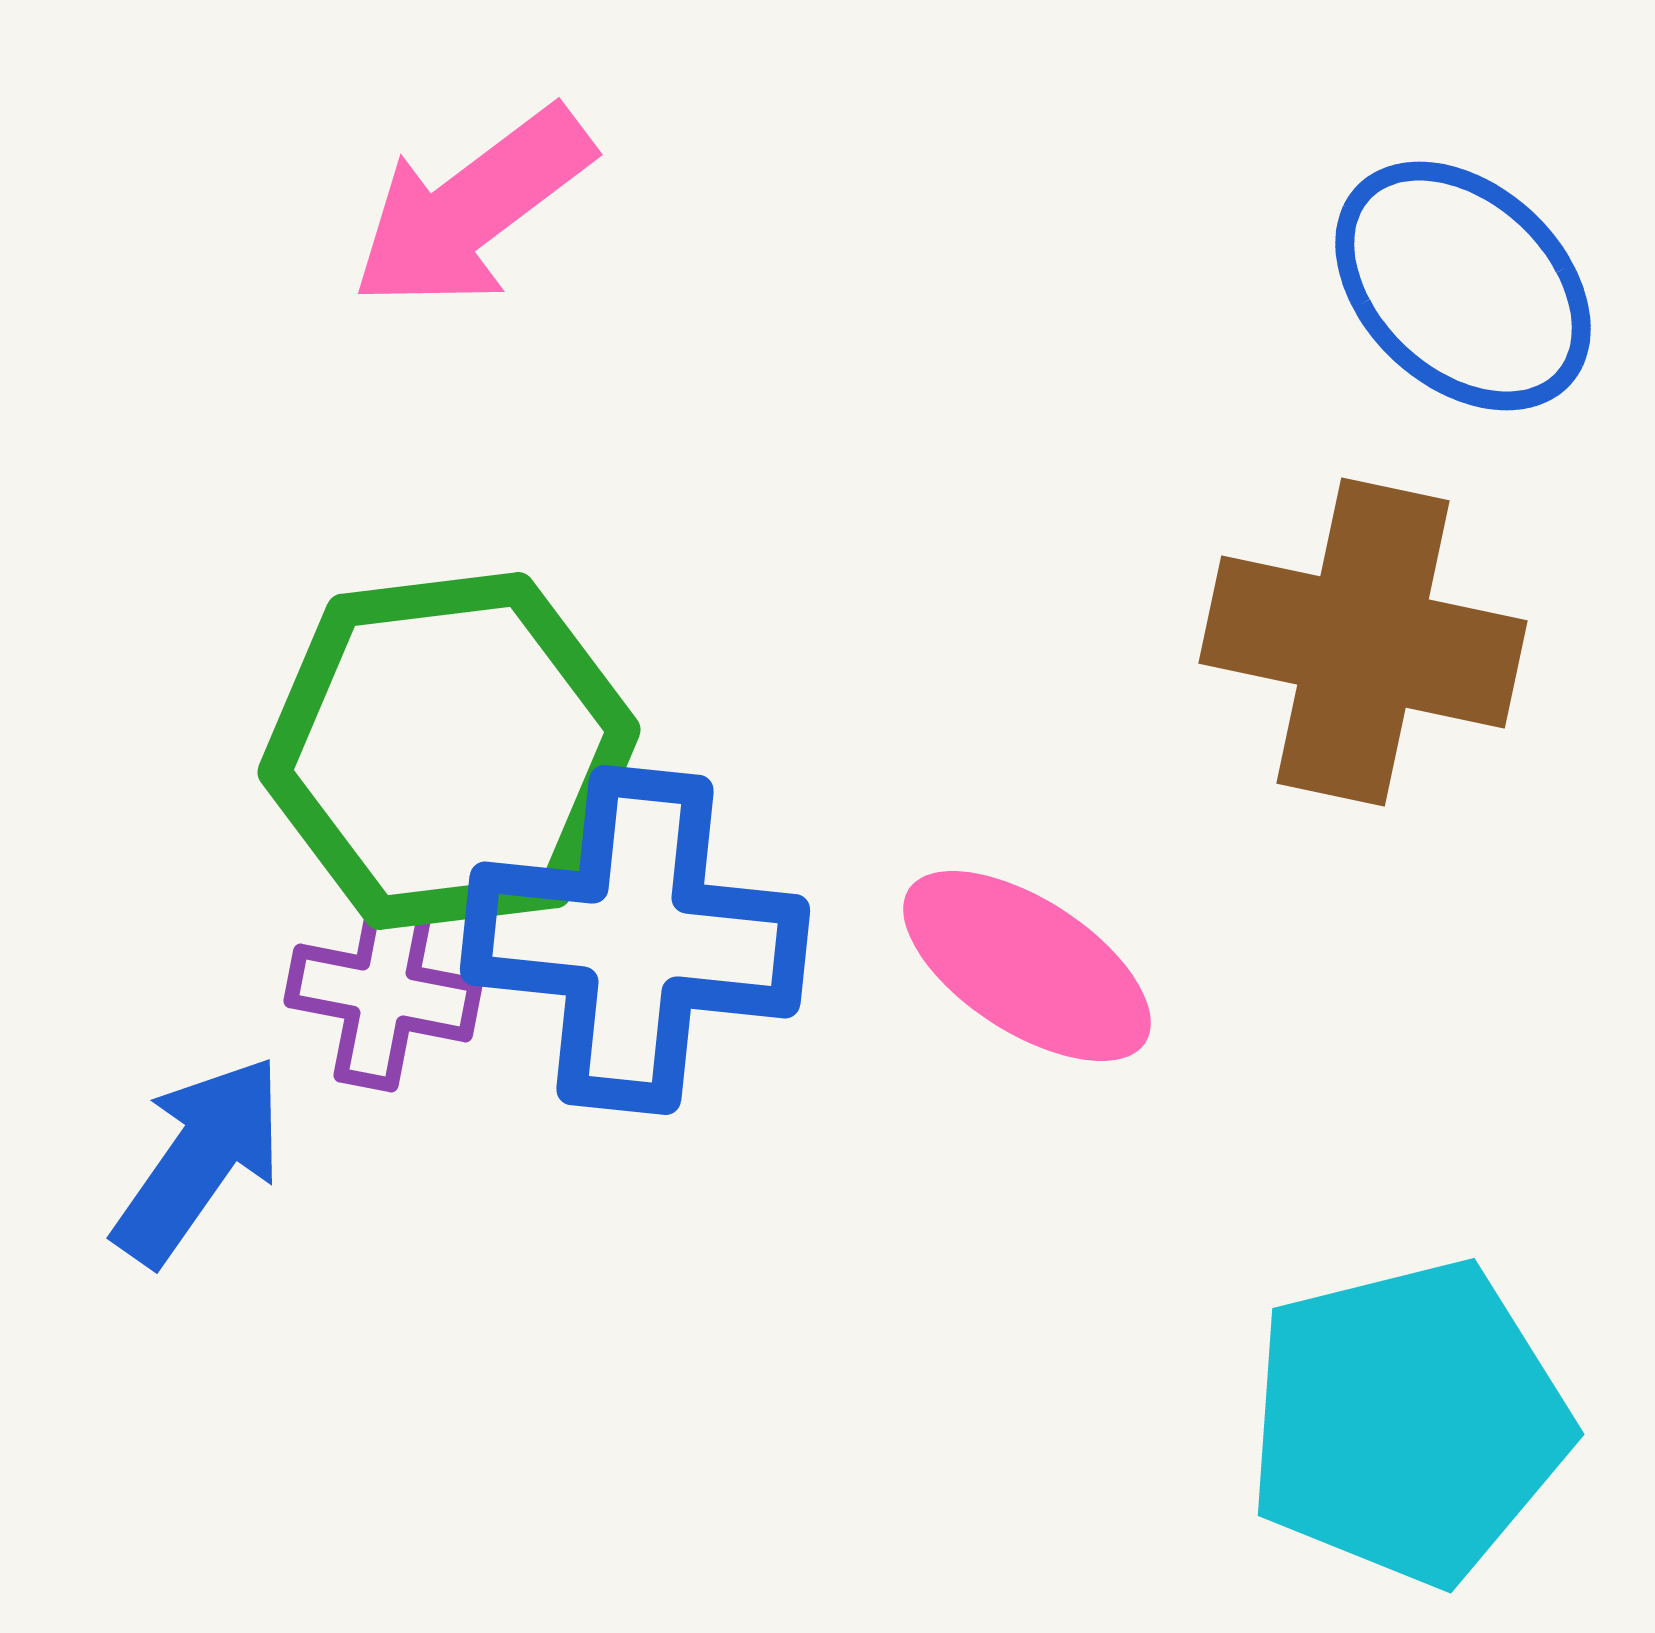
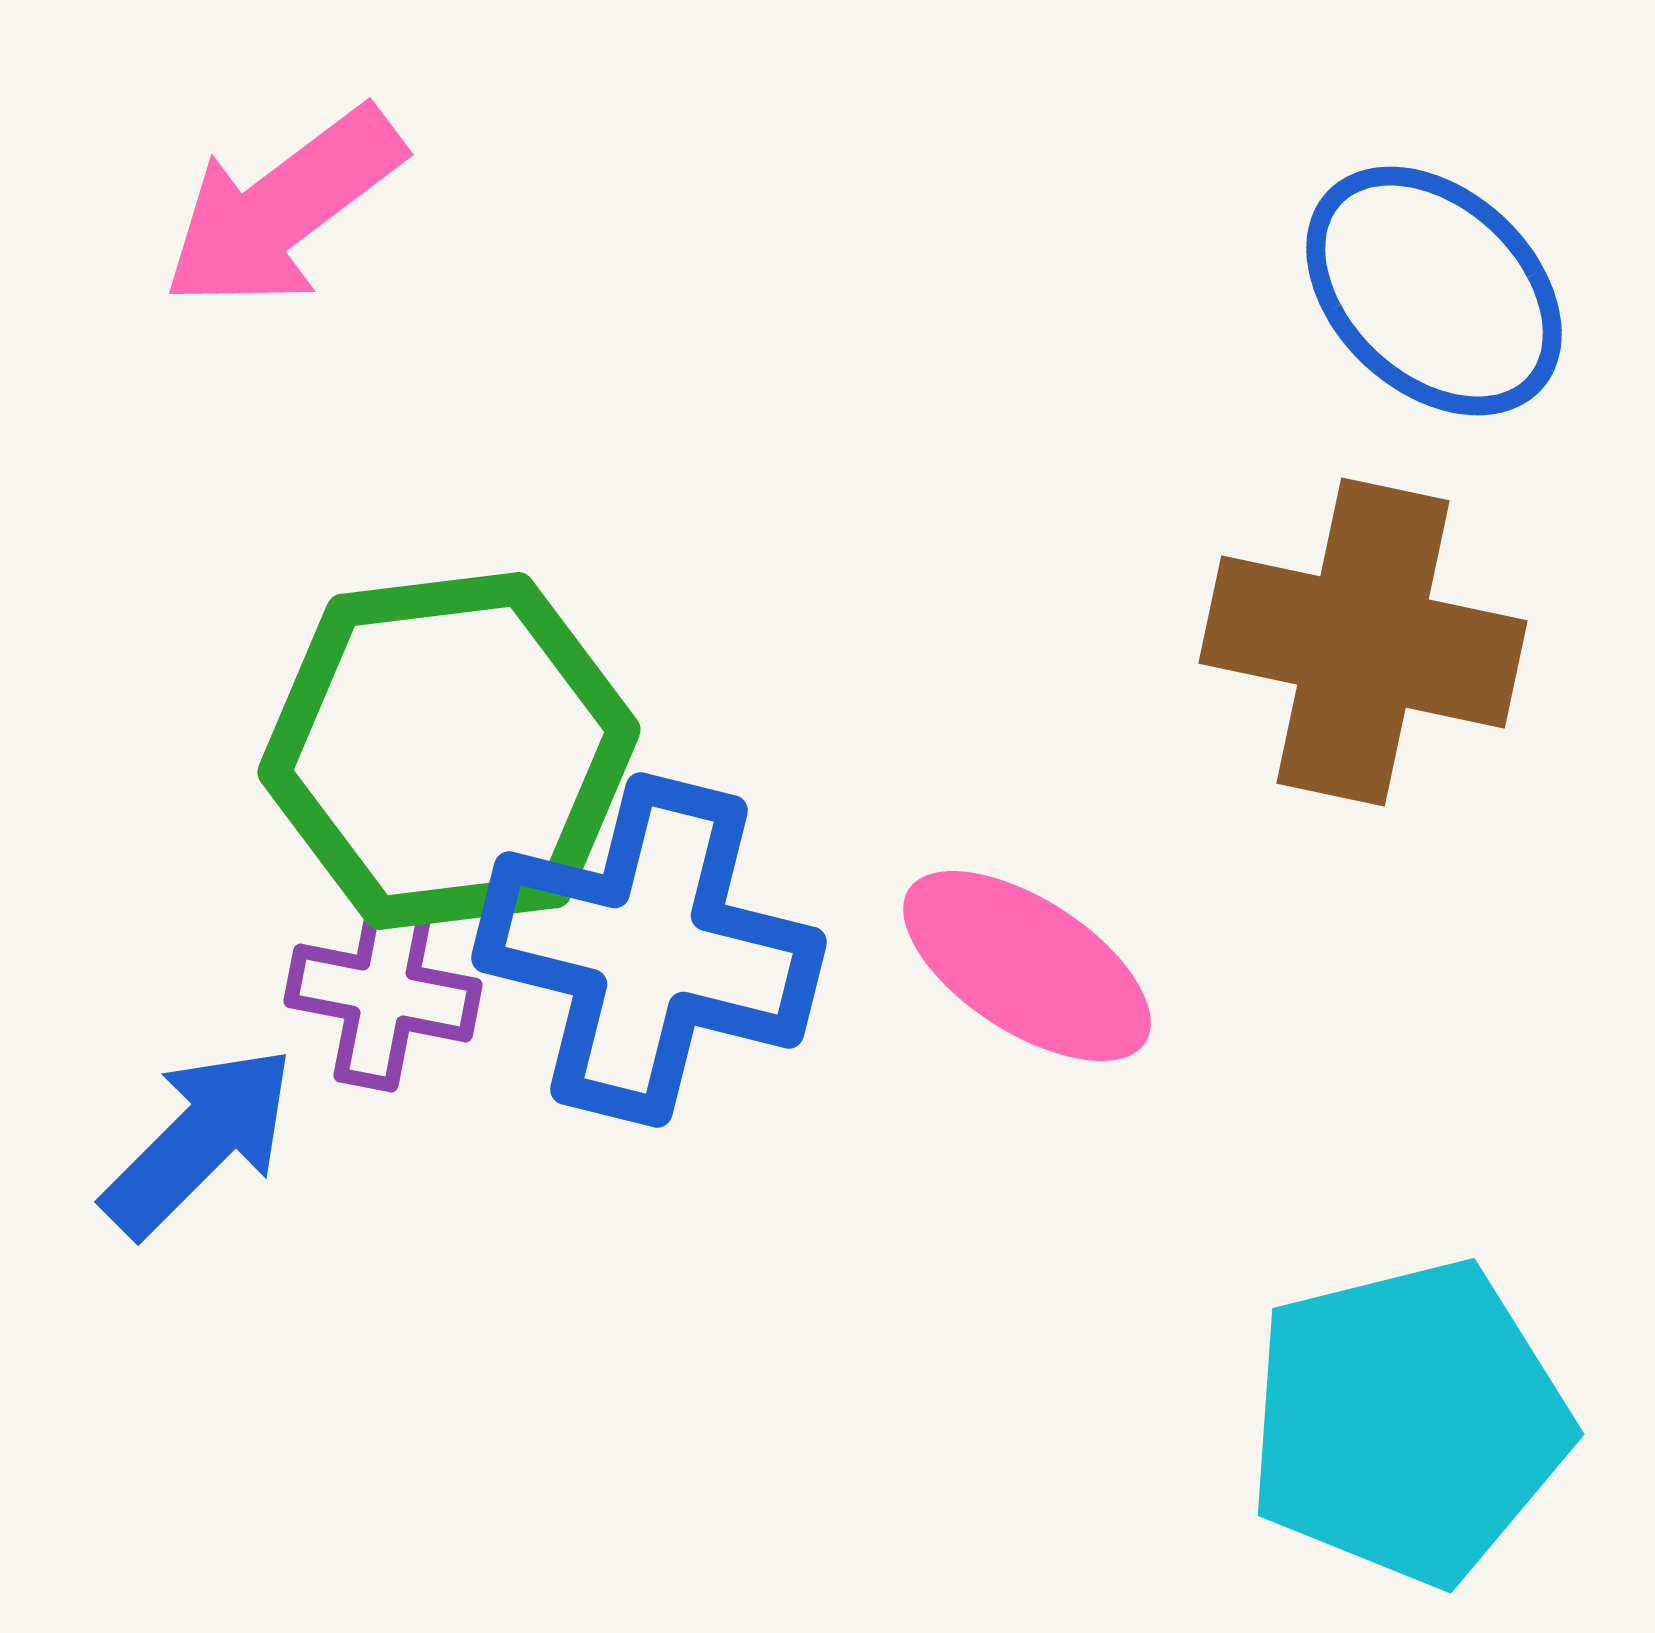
pink arrow: moved 189 px left
blue ellipse: moved 29 px left, 5 px down
blue cross: moved 14 px right, 10 px down; rotated 8 degrees clockwise
blue arrow: moved 19 px up; rotated 10 degrees clockwise
